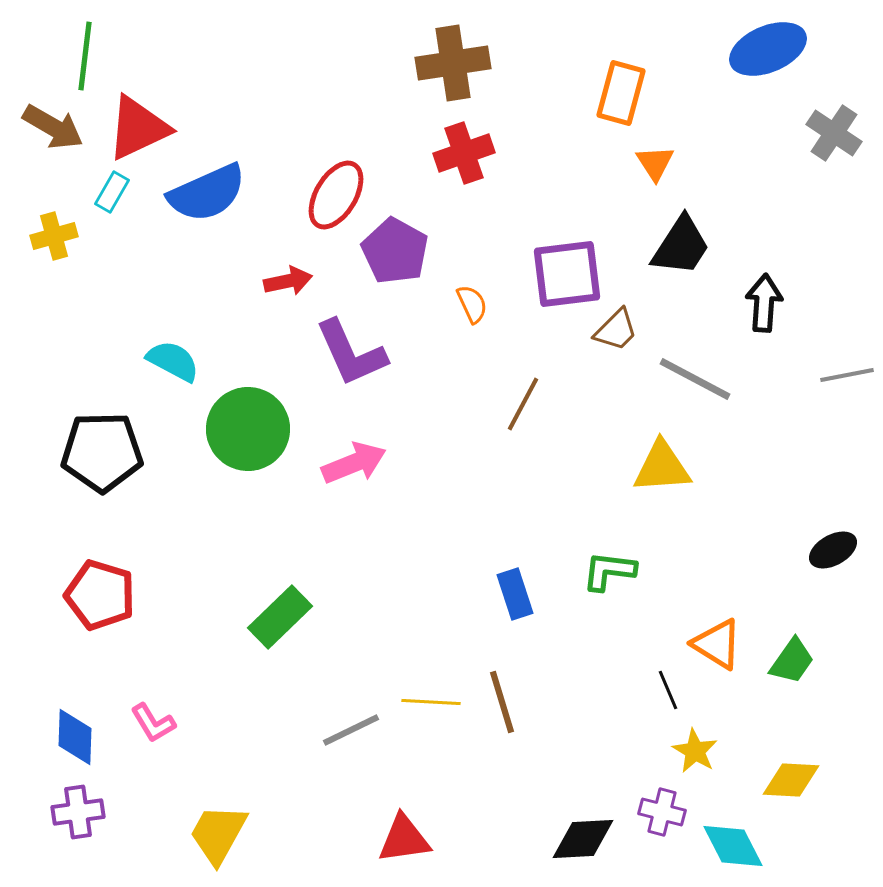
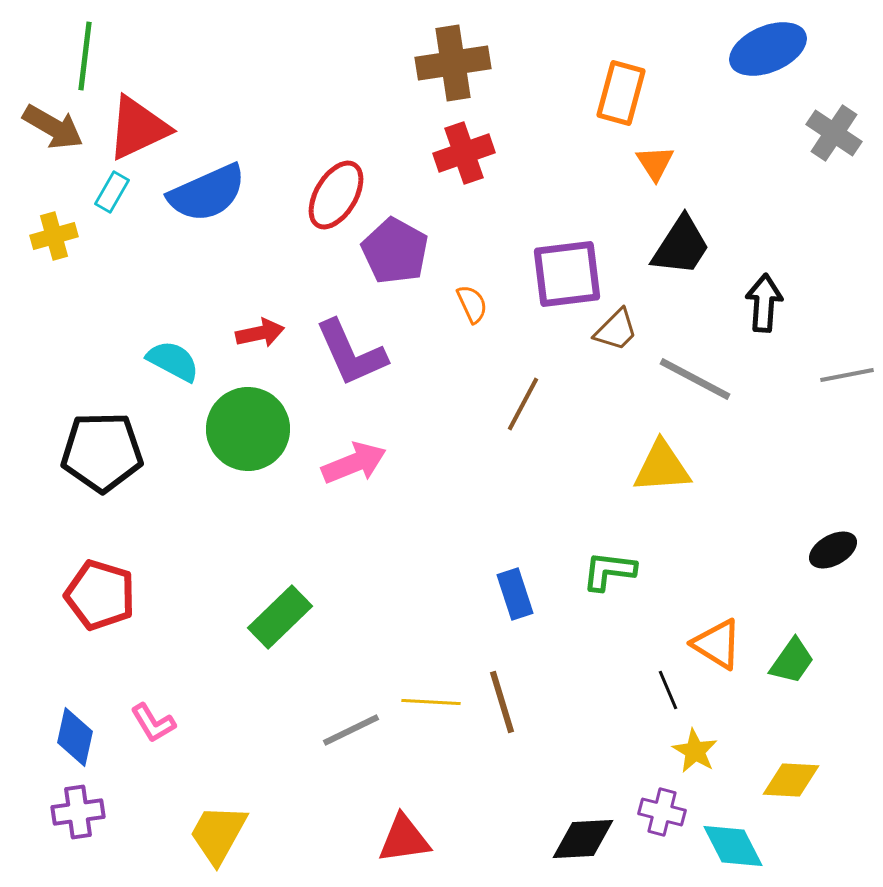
red arrow at (288, 281): moved 28 px left, 52 px down
blue diamond at (75, 737): rotated 10 degrees clockwise
